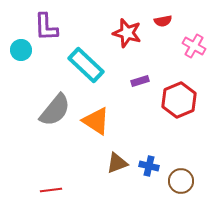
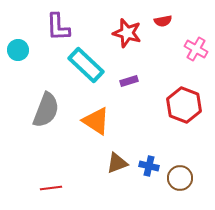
purple L-shape: moved 12 px right
pink cross: moved 2 px right, 3 px down
cyan circle: moved 3 px left
purple rectangle: moved 11 px left
red hexagon: moved 5 px right, 5 px down; rotated 16 degrees counterclockwise
gray semicircle: moved 9 px left; rotated 18 degrees counterclockwise
brown circle: moved 1 px left, 3 px up
red line: moved 2 px up
